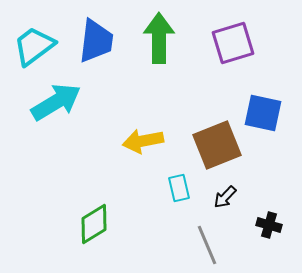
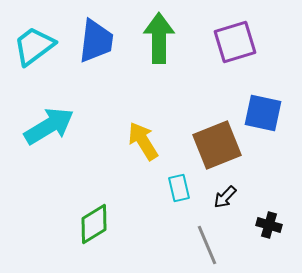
purple square: moved 2 px right, 1 px up
cyan arrow: moved 7 px left, 24 px down
yellow arrow: rotated 69 degrees clockwise
